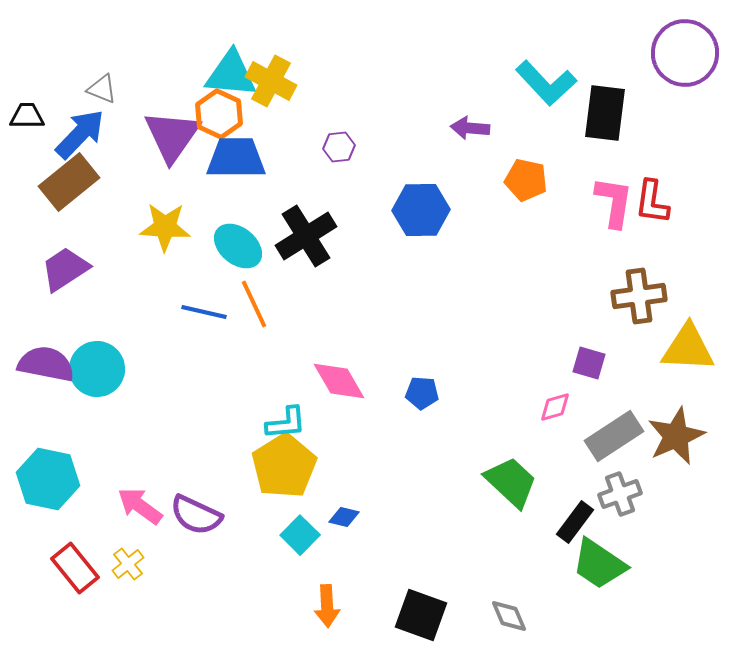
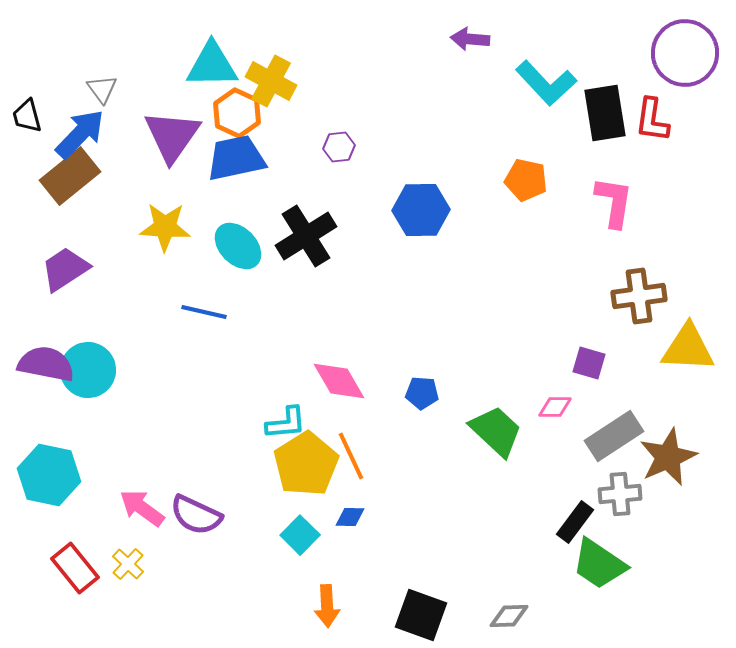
cyan triangle at (231, 74): moved 19 px left, 9 px up; rotated 6 degrees counterclockwise
gray triangle at (102, 89): rotated 32 degrees clockwise
black rectangle at (605, 113): rotated 16 degrees counterclockwise
orange hexagon at (219, 114): moved 18 px right, 1 px up
black trapezoid at (27, 116): rotated 105 degrees counterclockwise
purple arrow at (470, 128): moved 89 px up
blue trapezoid at (236, 158): rotated 12 degrees counterclockwise
brown rectangle at (69, 182): moved 1 px right, 6 px up
red L-shape at (652, 202): moved 82 px up
cyan ellipse at (238, 246): rotated 6 degrees clockwise
orange line at (254, 304): moved 97 px right, 152 px down
cyan circle at (97, 369): moved 9 px left, 1 px down
pink diamond at (555, 407): rotated 16 degrees clockwise
brown star at (676, 436): moved 8 px left, 21 px down
yellow pentagon at (284, 466): moved 22 px right, 2 px up
cyan hexagon at (48, 479): moved 1 px right, 4 px up
green trapezoid at (511, 482): moved 15 px left, 51 px up
gray cross at (620, 494): rotated 15 degrees clockwise
pink arrow at (140, 506): moved 2 px right, 2 px down
blue diamond at (344, 517): moved 6 px right; rotated 12 degrees counterclockwise
yellow cross at (128, 564): rotated 8 degrees counterclockwise
gray diamond at (509, 616): rotated 69 degrees counterclockwise
